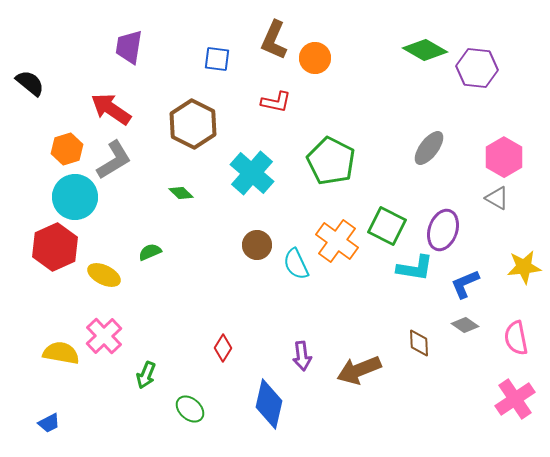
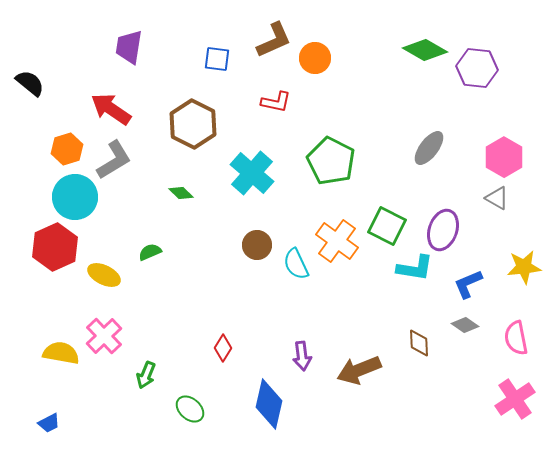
brown L-shape at (274, 40): rotated 138 degrees counterclockwise
blue L-shape at (465, 284): moved 3 px right
